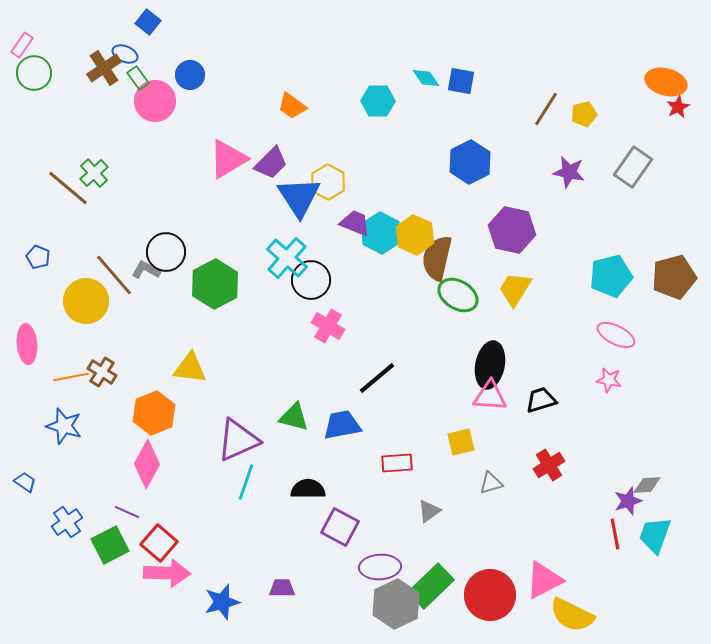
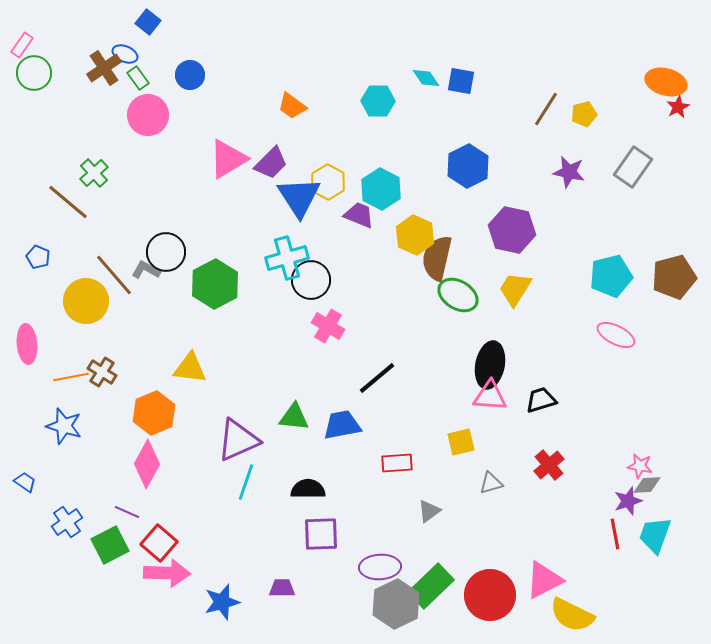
pink circle at (155, 101): moved 7 px left, 14 px down
blue hexagon at (470, 162): moved 2 px left, 4 px down
brown line at (68, 188): moved 14 px down
purple trapezoid at (355, 223): moved 4 px right, 8 px up
cyan hexagon at (381, 233): moved 44 px up
cyan cross at (287, 258): rotated 33 degrees clockwise
pink star at (609, 380): moved 31 px right, 86 px down
green triangle at (294, 417): rotated 8 degrees counterclockwise
red cross at (549, 465): rotated 8 degrees counterclockwise
purple square at (340, 527): moved 19 px left, 7 px down; rotated 30 degrees counterclockwise
